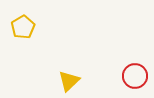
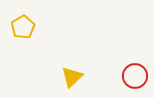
yellow triangle: moved 3 px right, 4 px up
